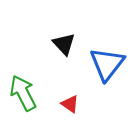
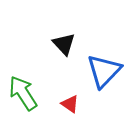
blue triangle: moved 3 px left, 7 px down; rotated 6 degrees clockwise
green arrow: rotated 6 degrees counterclockwise
